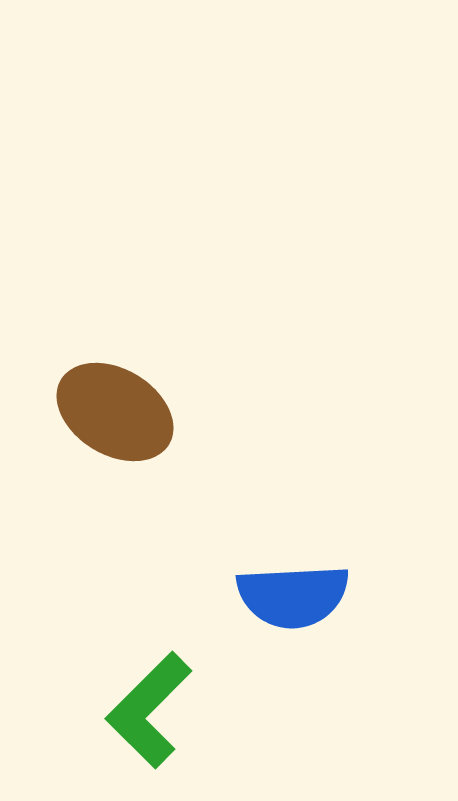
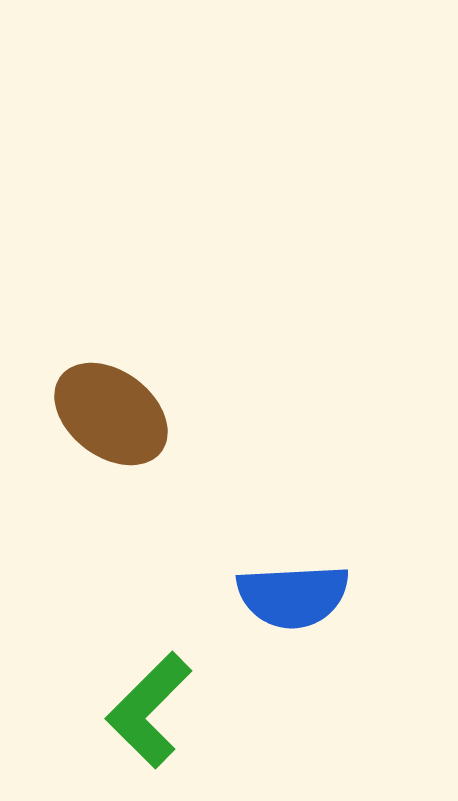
brown ellipse: moved 4 px left, 2 px down; rotated 6 degrees clockwise
